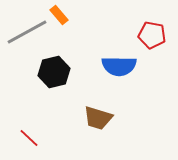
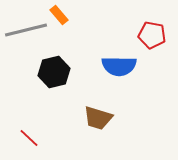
gray line: moved 1 px left, 2 px up; rotated 15 degrees clockwise
